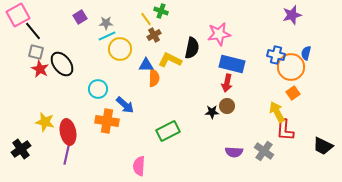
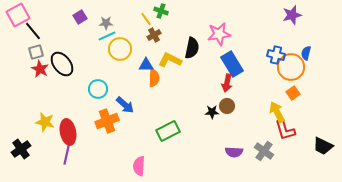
gray square: rotated 28 degrees counterclockwise
blue rectangle: rotated 45 degrees clockwise
orange cross: rotated 30 degrees counterclockwise
red L-shape: rotated 20 degrees counterclockwise
